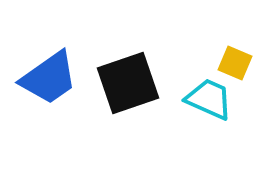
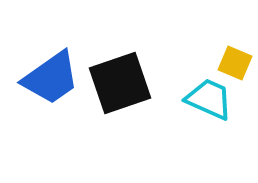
blue trapezoid: moved 2 px right
black square: moved 8 px left
